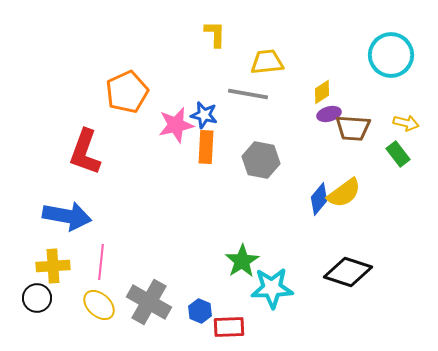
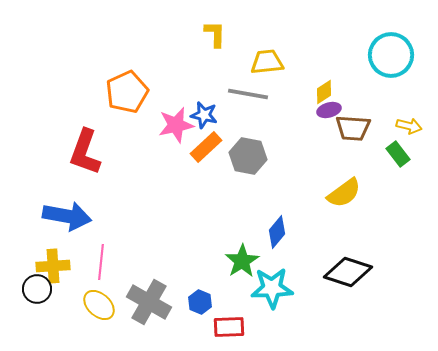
yellow diamond: moved 2 px right
purple ellipse: moved 4 px up
yellow arrow: moved 3 px right, 3 px down
orange rectangle: rotated 44 degrees clockwise
gray hexagon: moved 13 px left, 4 px up
blue diamond: moved 42 px left, 33 px down
black circle: moved 9 px up
blue hexagon: moved 9 px up
